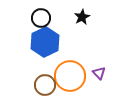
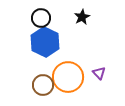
blue hexagon: rotated 8 degrees counterclockwise
orange circle: moved 2 px left, 1 px down
brown circle: moved 2 px left
